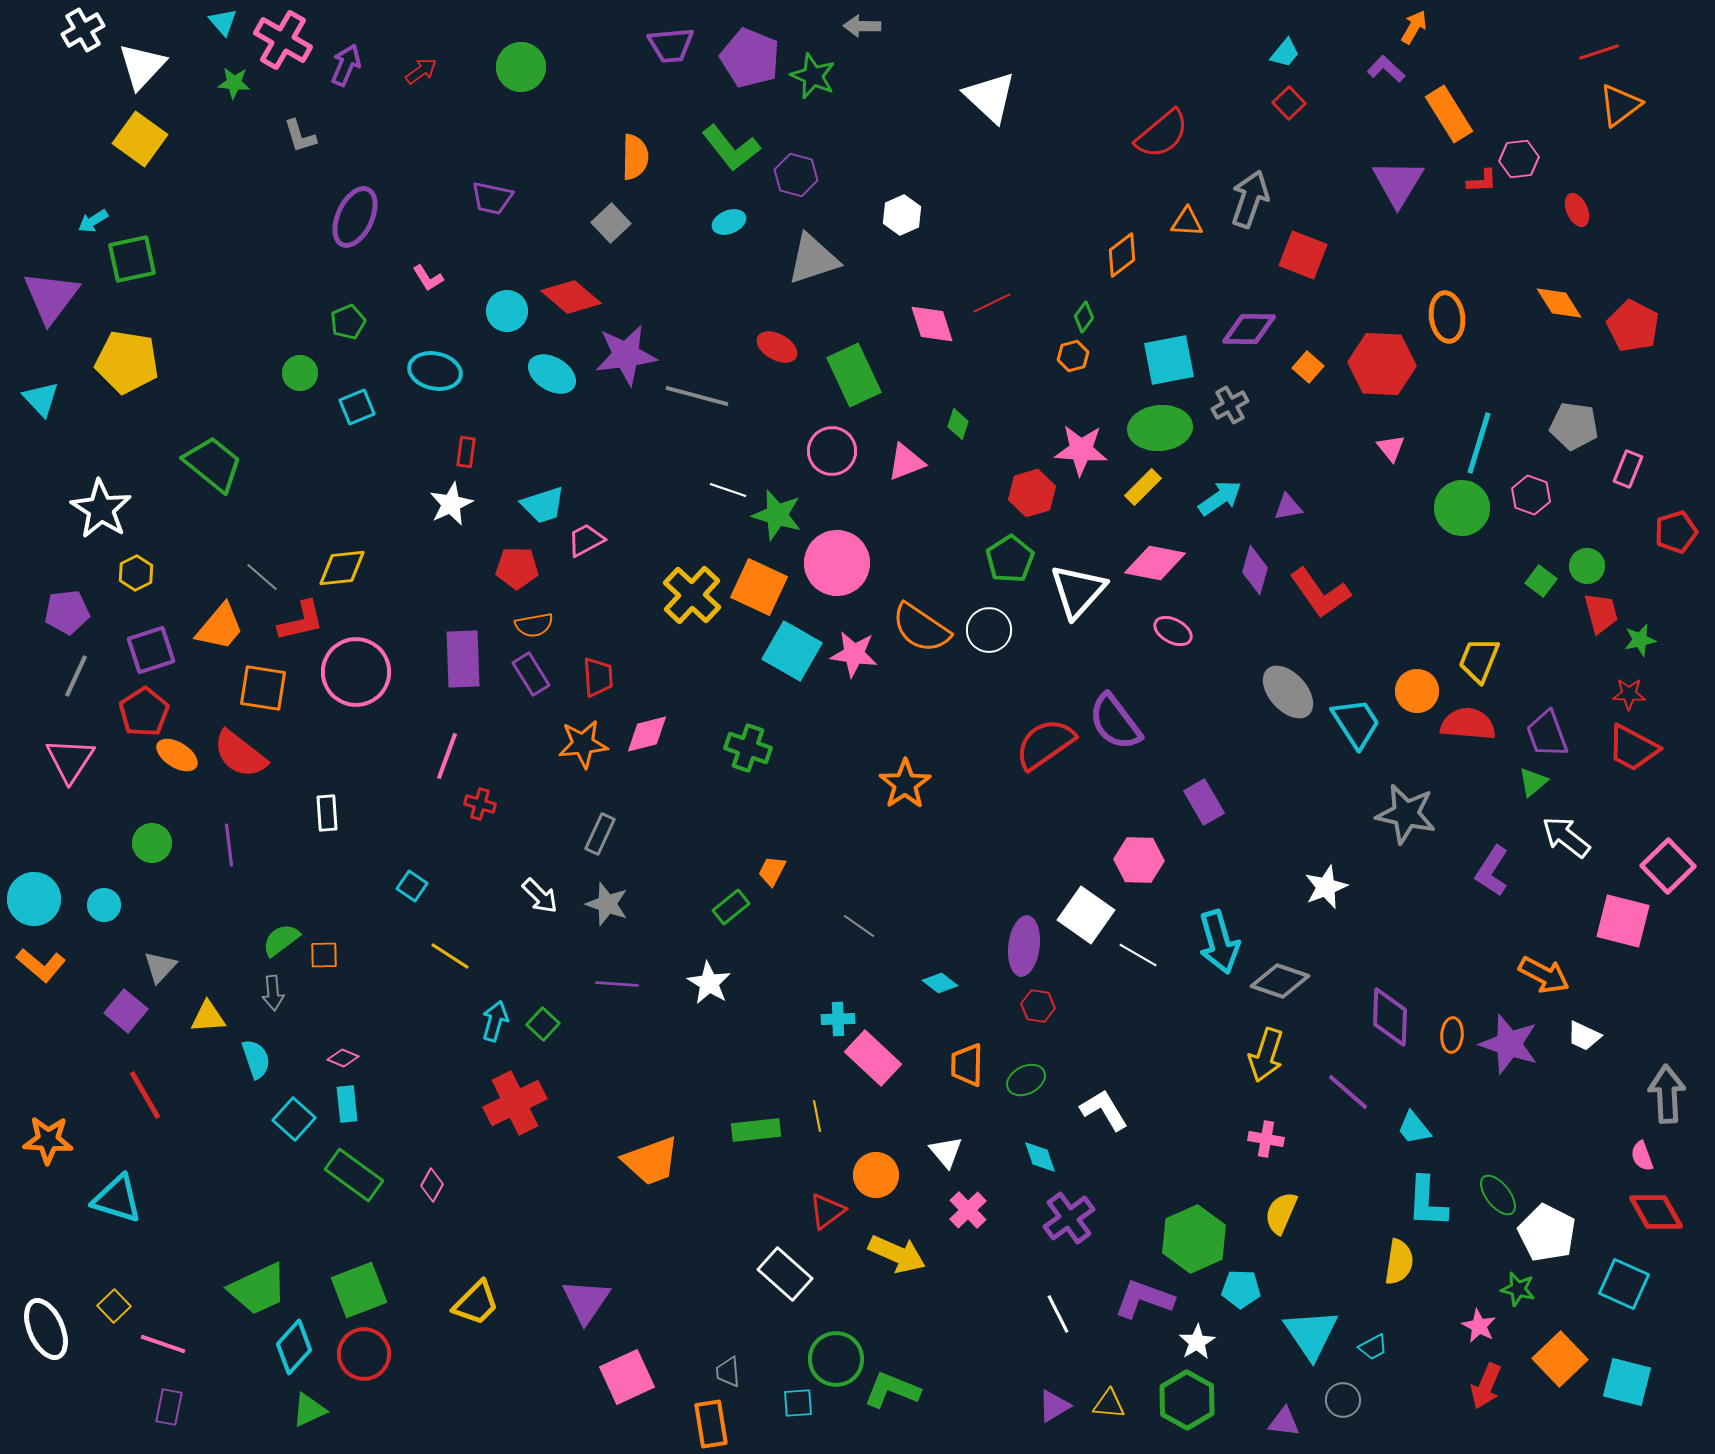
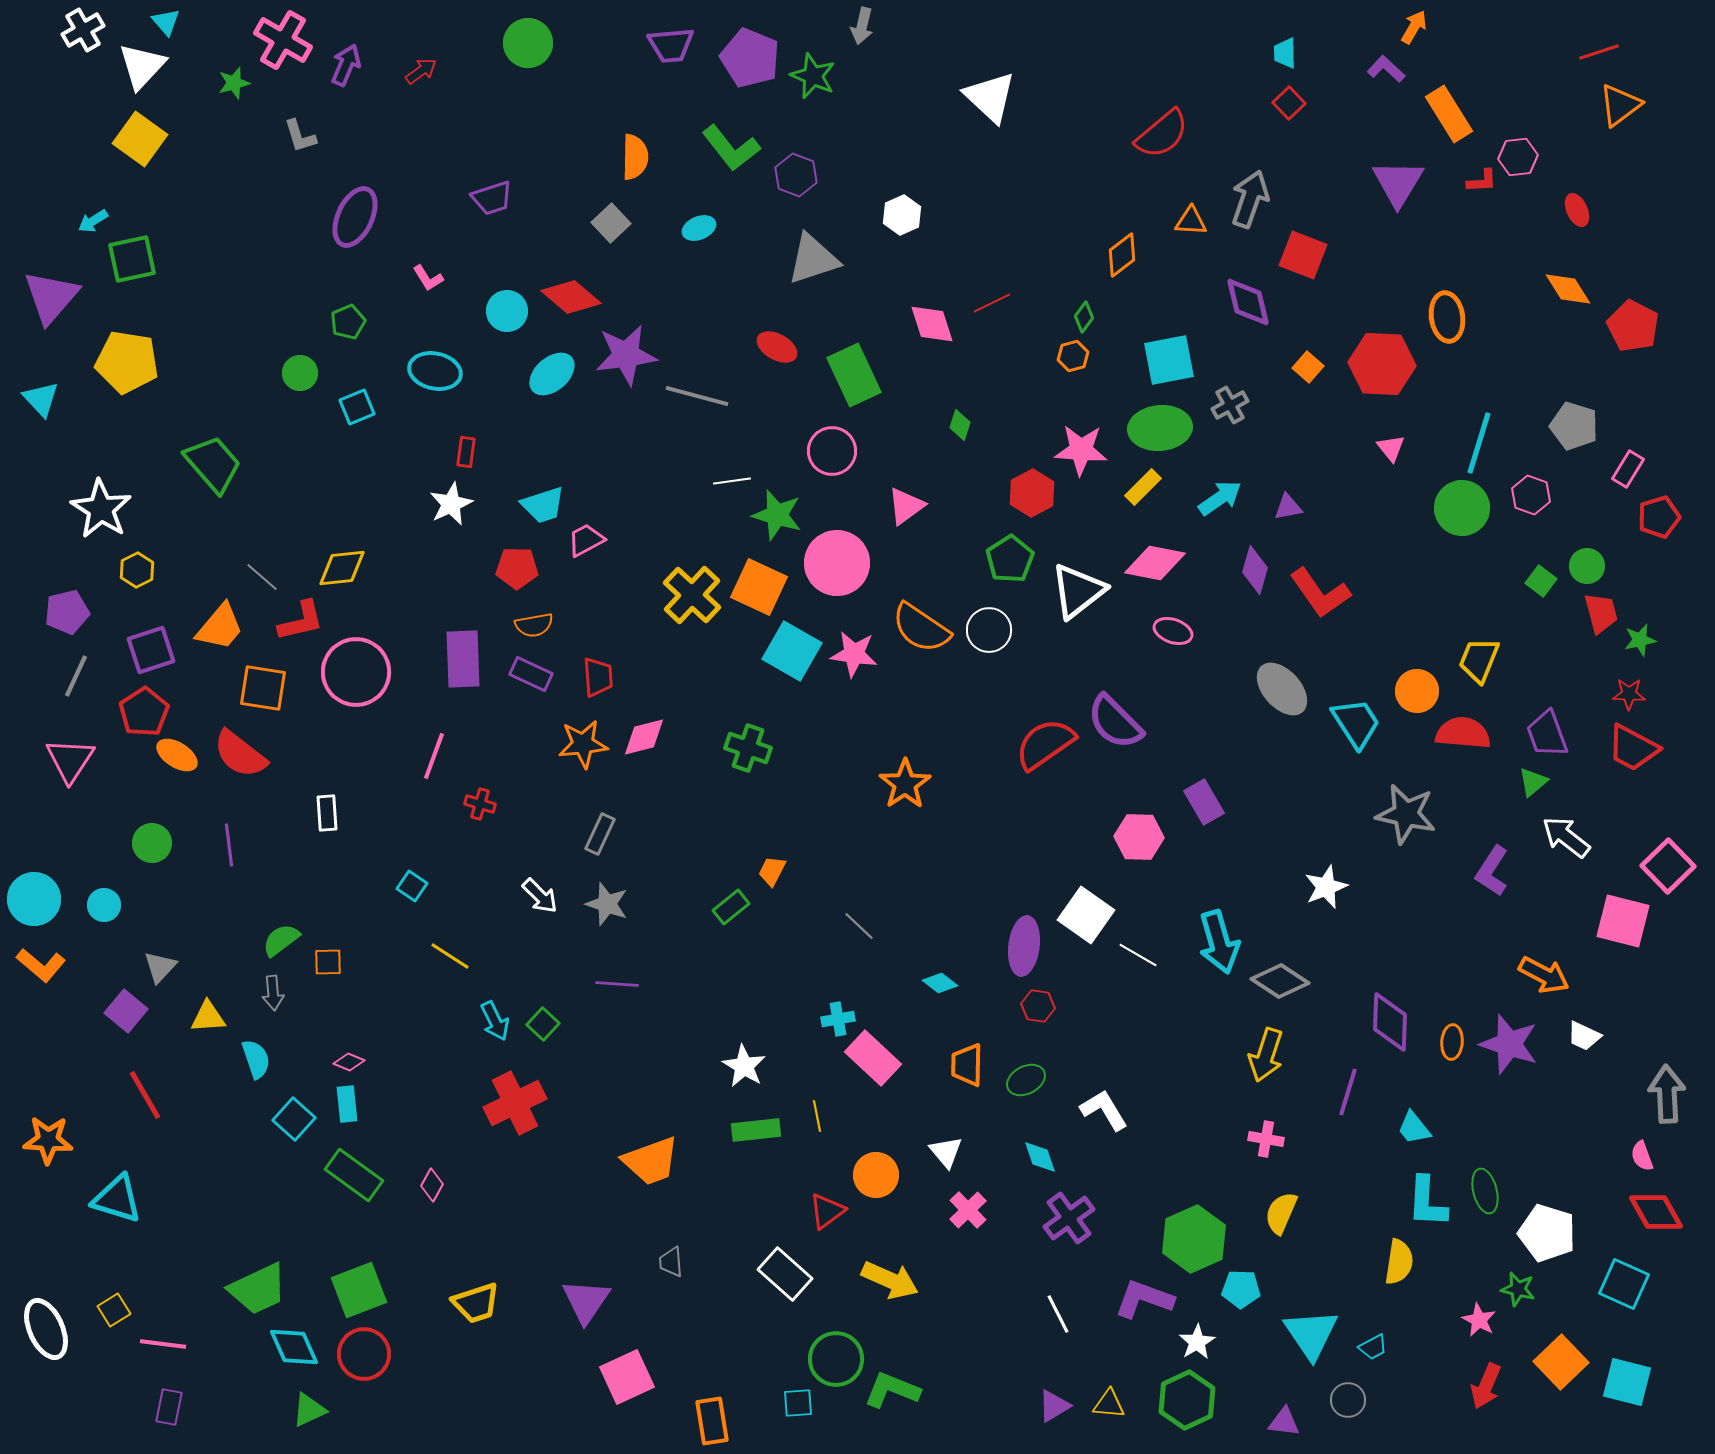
cyan triangle at (223, 22): moved 57 px left
gray arrow at (862, 26): rotated 78 degrees counterclockwise
cyan trapezoid at (1285, 53): rotated 140 degrees clockwise
green circle at (521, 67): moved 7 px right, 24 px up
green star at (234, 83): rotated 20 degrees counterclockwise
pink hexagon at (1519, 159): moved 1 px left, 2 px up
purple hexagon at (796, 175): rotated 6 degrees clockwise
purple trapezoid at (492, 198): rotated 30 degrees counterclockwise
cyan ellipse at (729, 222): moved 30 px left, 6 px down
orange triangle at (1187, 222): moved 4 px right, 1 px up
purple triangle at (51, 297): rotated 4 degrees clockwise
orange diamond at (1559, 303): moved 9 px right, 14 px up
purple diamond at (1249, 329): moved 1 px left, 27 px up; rotated 76 degrees clockwise
cyan ellipse at (552, 374): rotated 72 degrees counterclockwise
green diamond at (958, 424): moved 2 px right, 1 px down
gray pentagon at (1574, 426): rotated 9 degrees clockwise
pink triangle at (906, 462): moved 44 px down; rotated 15 degrees counterclockwise
green trapezoid at (213, 464): rotated 10 degrees clockwise
pink rectangle at (1628, 469): rotated 9 degrees clockwise
white line at (728, 490): moved 4 px right, 9 px up; rotated 27 degrees counterclockwise
red hexagon at (1032, 493): rotated 12 degrees counterclockwise
red pentagon at (1676, 532): moved 17 px left, 15 px up
yellow hexagon at (136, 573): moved 1 px right, 3 px up
white triangle at (1078, 591): rotated 10 degrees clockwise
purple pentagon at (67, 612): rotated 6 degrees counterclockwise
pink ellipse at (1173, 631): rotated 9 degrees counterclockwise
purple rectangle at (531, 674): rotated 33 degrees counterclockwise
gray ellipse at (1288, 692): moved 6 px left, 3 px up
purple semicircle at (1115, 722): rotated 8 degrees counterclockwise
red semicircle at (1468, 724): moved 5 px left, 9 px down
pink diamond at (647, 734): moved 3 px left, 3 px down
pink line at (447, 756): moved 13 px left
pink hexagon at (1139, 860): moved 23 px up
gray line at (859, 926): rotated 8 degrees clockwise
orange square at (324, 955): moved 4 px right, 7 px down
gray diamond at (1280, 981): rotated 14 degrees clockwise
white star at (709, 983): moved 35 px right, 83 px down
purple diamond at (1390, 1017): moved 5 px down
cyan cross at (838, 1019): rotated 8 degrees counterclockwise
cyan arrow at (495, 1021): rotated 138 degrees clockwise
orange ellipse at (1452, 1035): moved 7 px down
pink diamond at (343, 1058): moved 6 px right, 4 px down
purple line at (1348, 1092): rotated 66 degrees clockwise
green ellipse at (1498, 1195): moved 13 px left, 4 px up; rotated 24 degrees clockwise
white pentagon at (1547, 1233): rotated 10 degrees counterclockwise
yellow arrow at (897, 1254): moved 7 px left, 26 px down
yellow trapezoid at (476, 1303): rotated 27 degrees clockwise
yellow square at (114, 1306): moved 4 px down; rotated 12 degrees clockwise
pink star at (1479, 1326): moved 6 px up
pink line at (163, 1344): rotated 12 degrees counterclockwise
cyan diamond at (294, 1347): rotated 66 degrees counterclockwise
orange square at (1560, 1359): moved 1 px right, 3 px down
gray trapezoid at (728, 1372): moved 57 px left, 110 px up
green hexagon at (1187, 1400): rotated 6 degrees clockwise
gray circle at (1343, 1400): moved 5 px right
orange rectangle at (711, 1424): moved 1 px right, 3 px up
